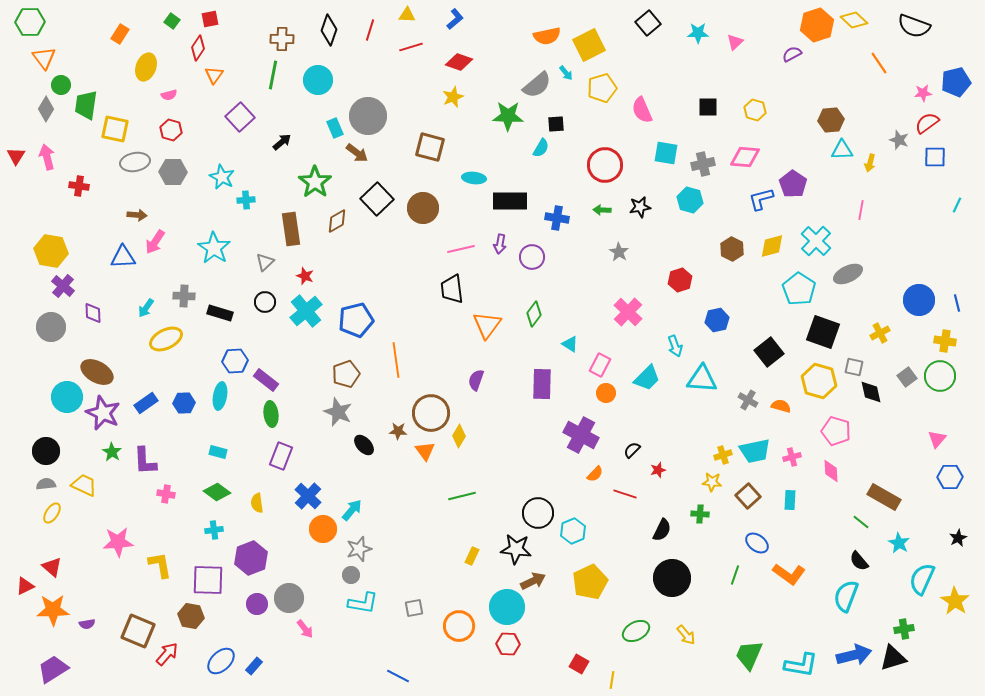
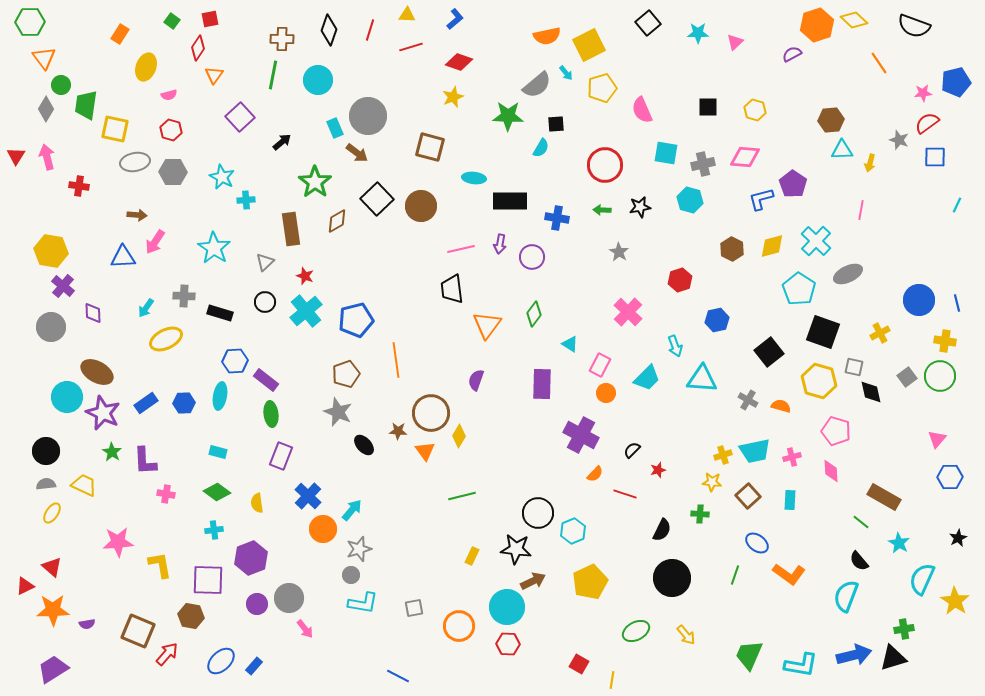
brown circle at (423, 208): moved 2 px left, 2 px up
